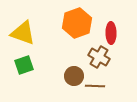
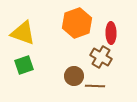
brown cross: moved 2 px right
